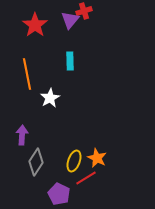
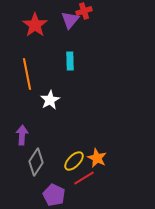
white star: moved 2 px down
yellow ellipse: rotated 25 degrees clockwise
red line: moved 2 px left
purple pentagon: moved 5 px left, 1 px down
